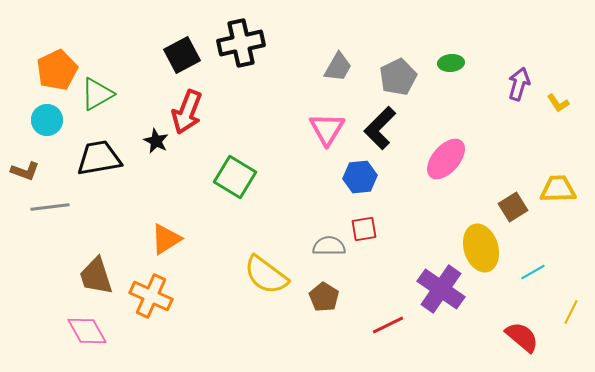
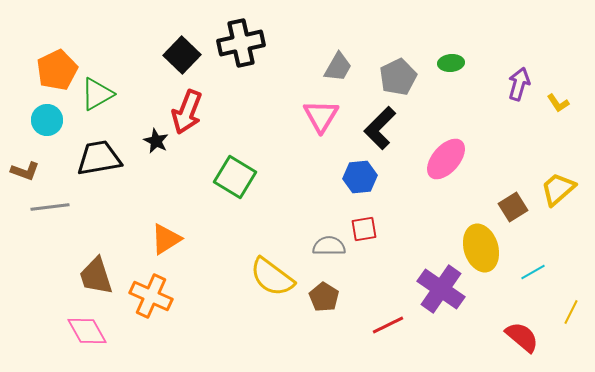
black square: rotated 18 degrees counterclockwise
pink triangle: moved 6 px left, 13 px up
yellow trapezoid: rotated 39 degrees counterclockwise
yellow semicircle: moved 6 px right, 2 px down
